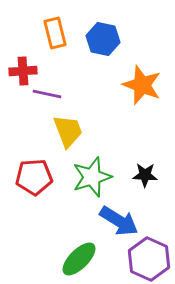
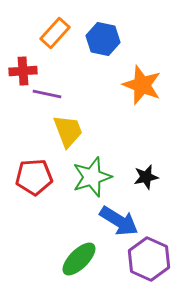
orange rectangle: rotated 56 degrees clockwise
black star: moved 1 px right, 2 px down; rotated 15 degrees counterclockwise
